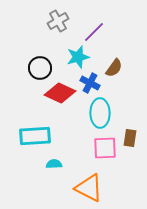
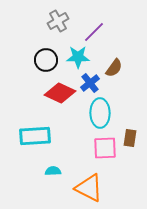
cyan star: rotated 15 degrees clockwise
black circle: moved 6 px right, 8 px up
blue cross: rotated 24 degrees clockwise
cyan semicircle: moved 1 px left, 7 px down
